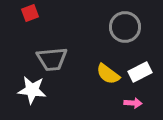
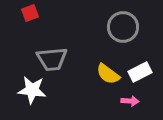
gray circle: moved 2 px left
pink arrow: moved 3 px left, 2 px up
